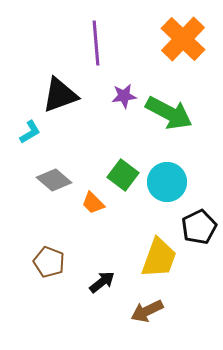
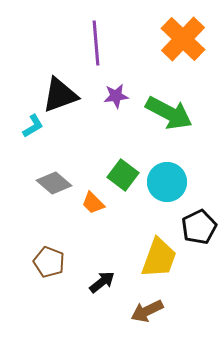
purple star: moved 8 px left
cyan L-shape: moved 3 px right, 6 px up
gray diamond: moved 3 px down
